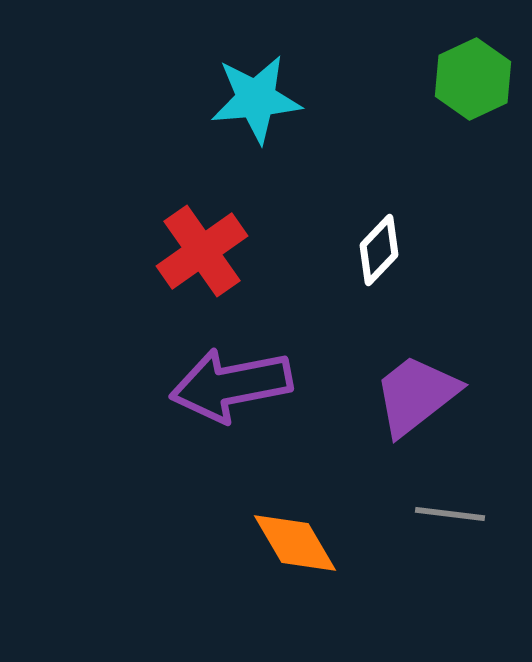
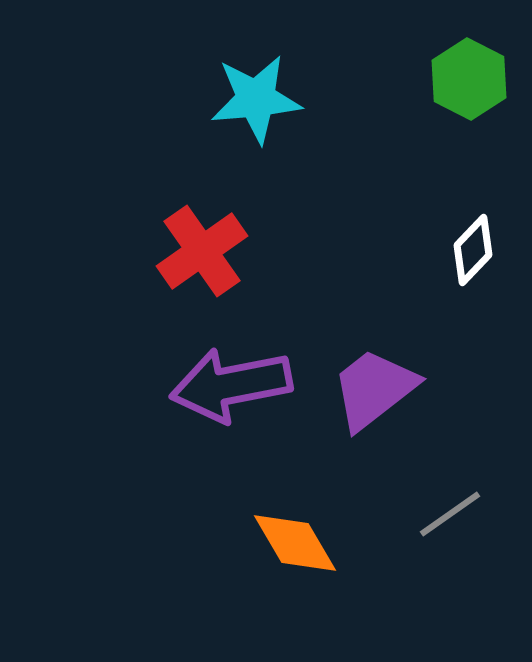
green hexagon: moved 4 px left; rotated 8 degrees counterclockwise
white diamond: moved 94 px right
purple trapezoid: moved 42 px left, 6 px up
gray line: rotated 42 degrees counterclockwise
